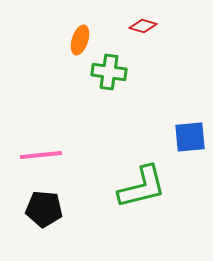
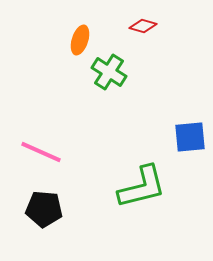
green cross: rotated 24 degrees clockwise
pink line: moved 3 px up; rotated 30 degrees clockwise
